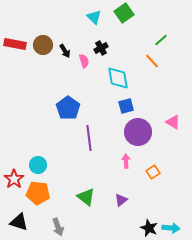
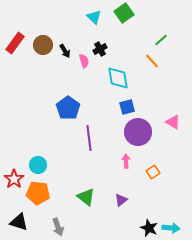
red rectangle: moved 1 px up; rotated 65 degrees counterclockwise
black cross: moved 1 px left, 1 px down
blue square: moved 1 px right, 1 px down
